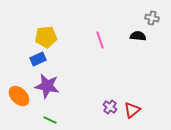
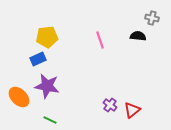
yellow pentagon: moved 1 px right
orange ellipse: moved 1 px down
purple cross: moved 2 px up
